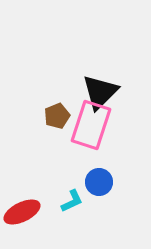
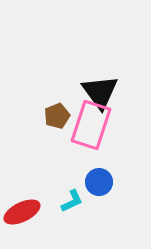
black triangle: rotated 21 degrees counterclockwise
